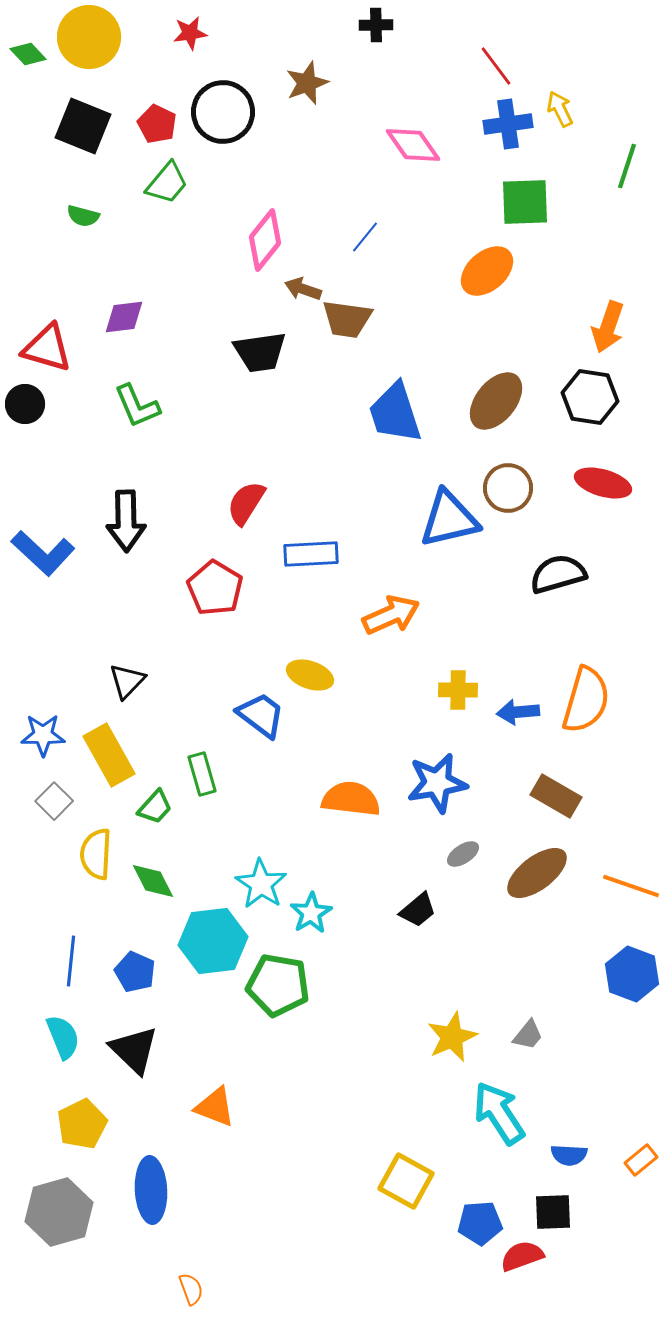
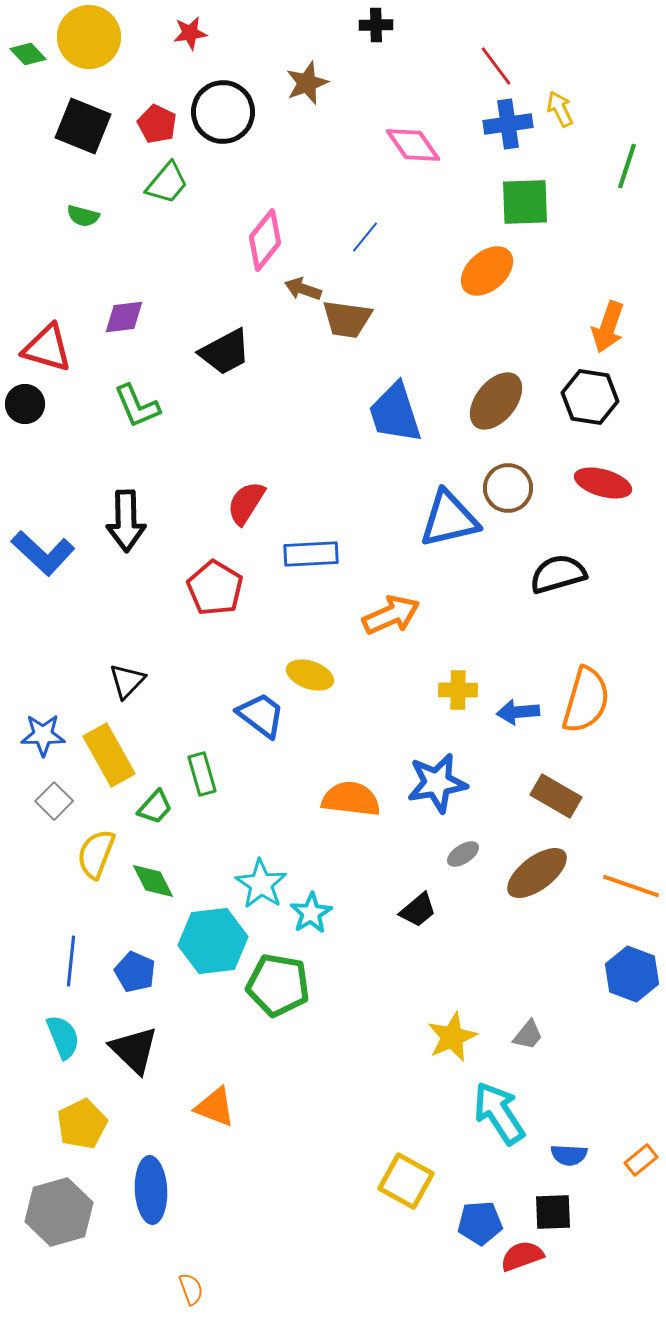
black trapezoid at (260, 352): moved 35 px left; rotated 20 degrees counterclockwise
yellow semicircle at (96, 854): rotated 18 degrees clockwise
